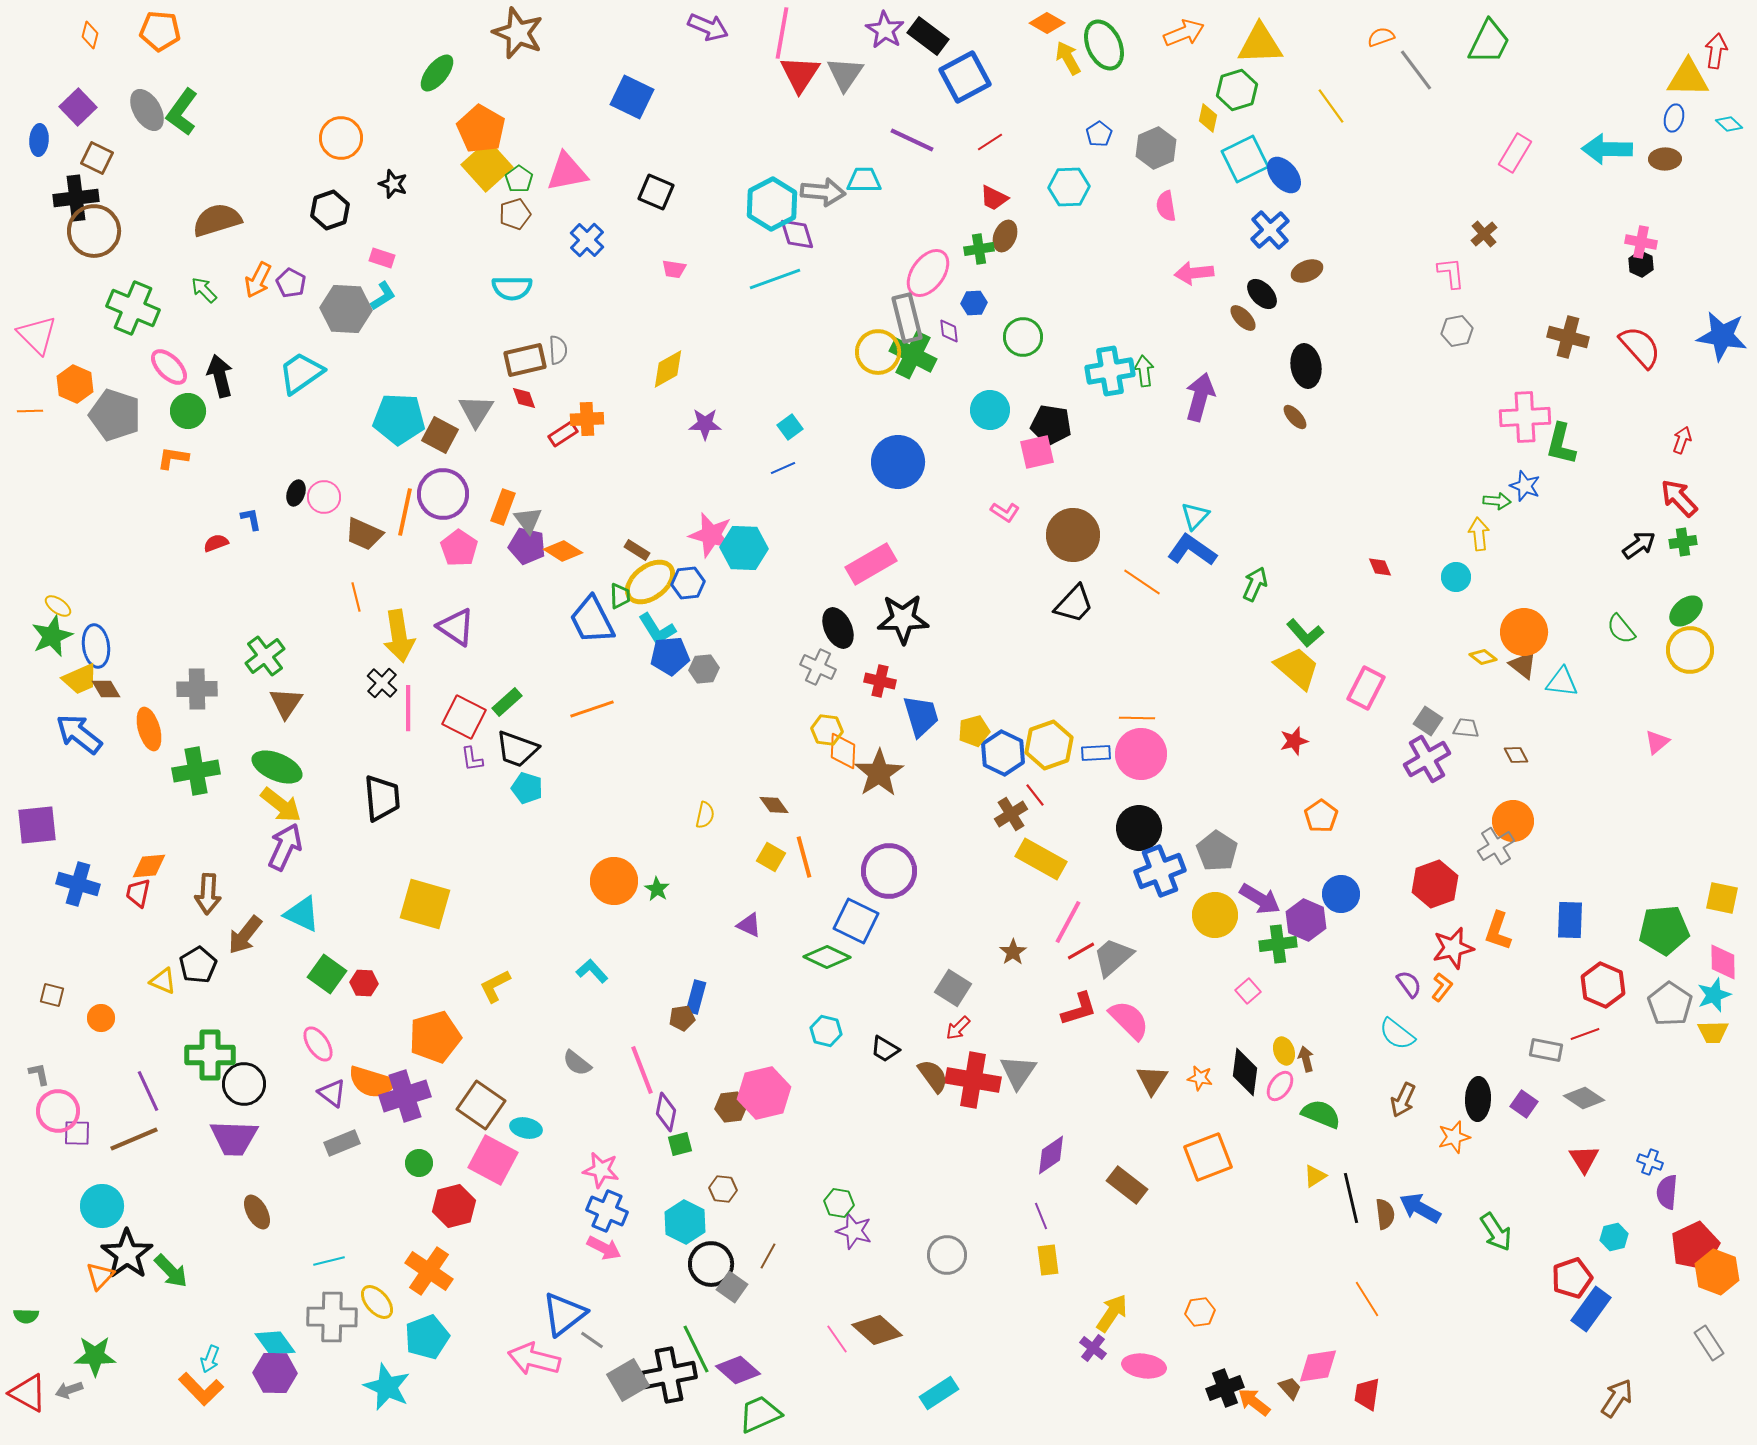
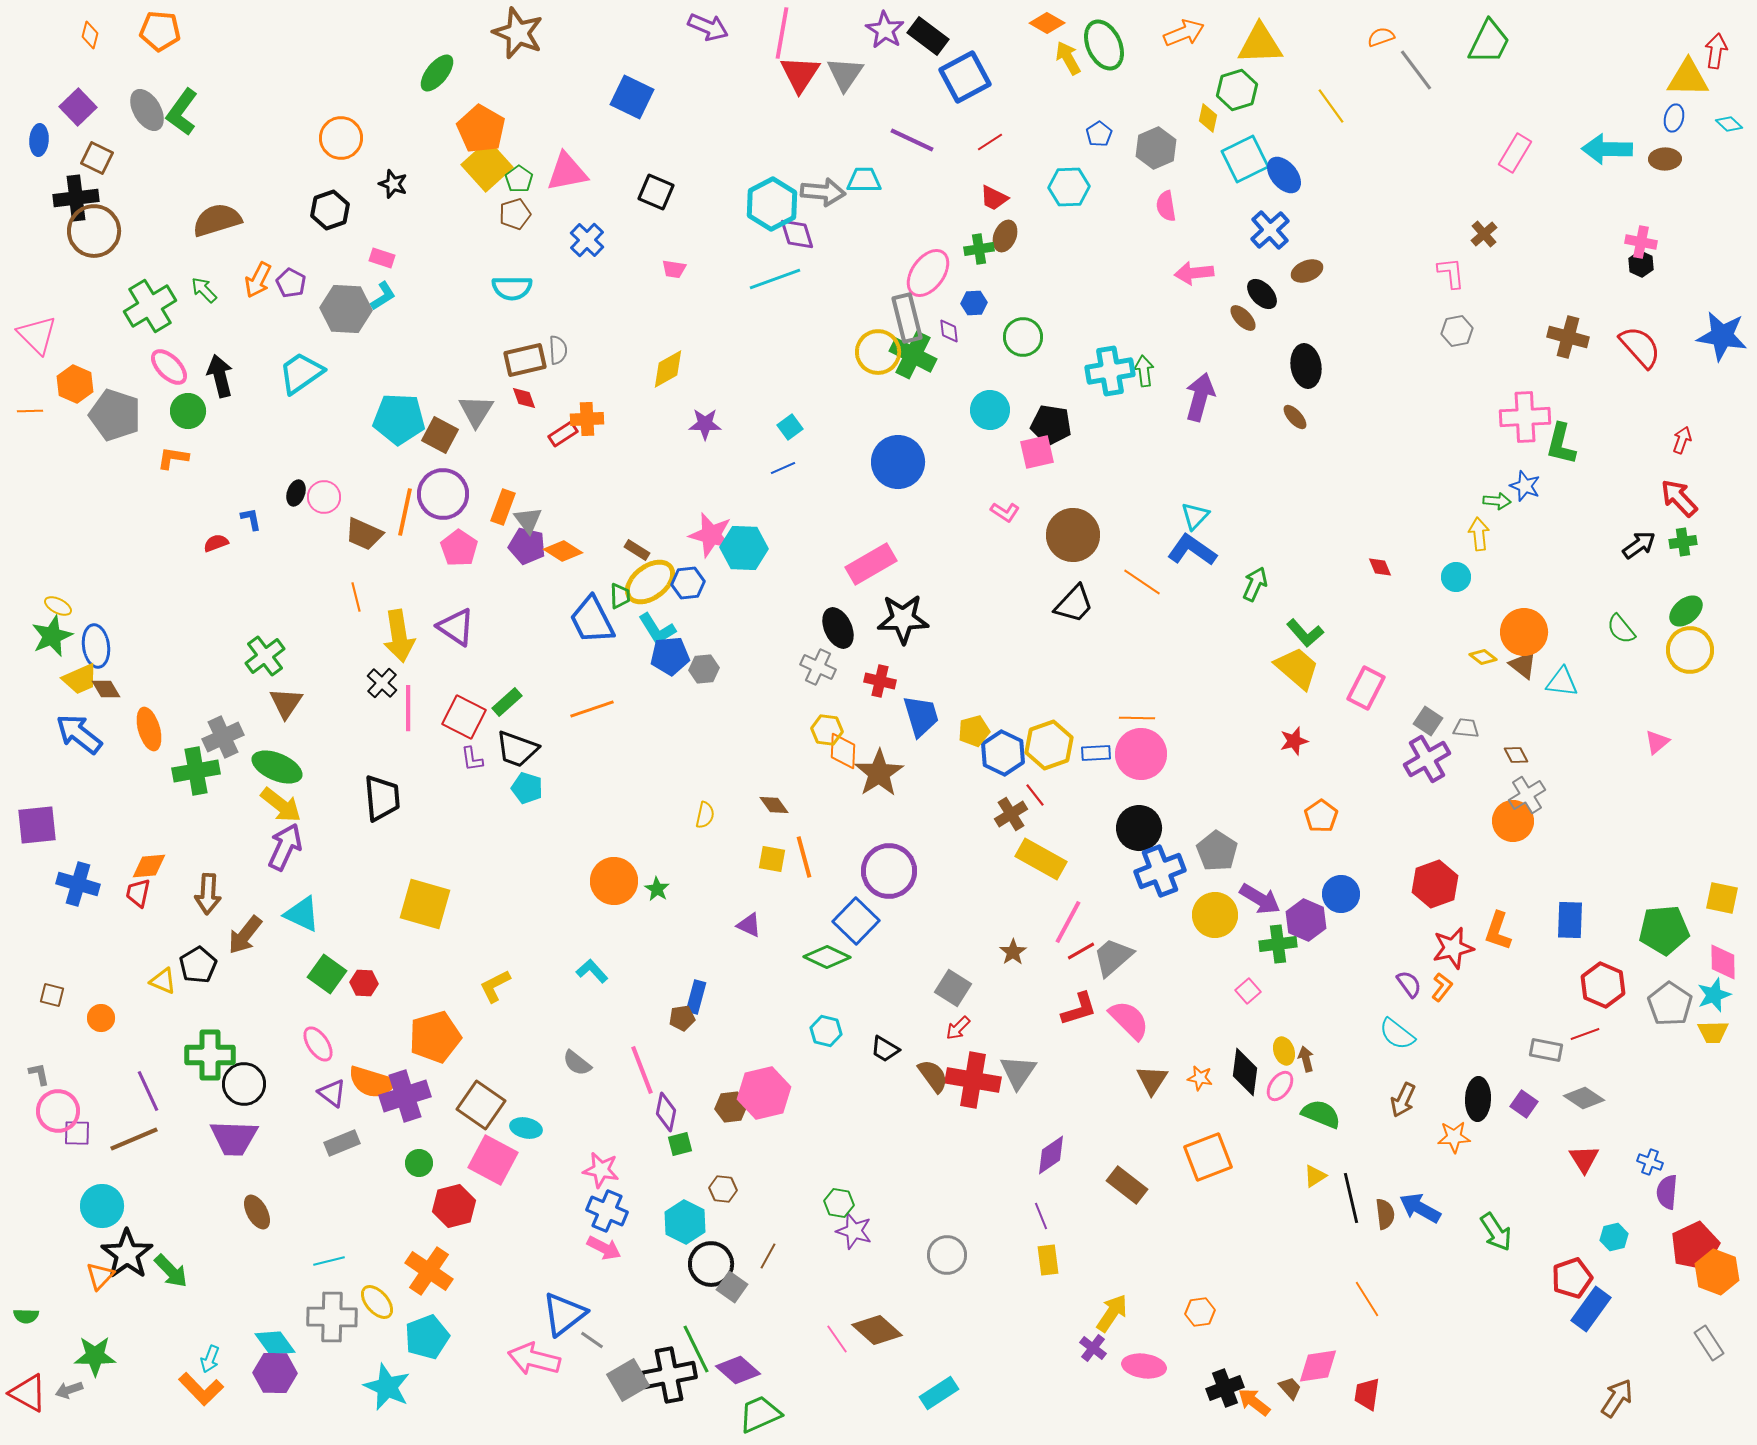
green cross at (133, 308): moved 17 px right, 2 px up; rotated 36 degrees clockwise
yellow ellipse at (58, 606): rotated 8 degrees counterclockwise
gray cross at (197, 689): moved 26 px right, 48 px down; rotated 24 degrees counterclockwise
gray cross at (1496, 846): moved 31 px right, 51 px up
yellow square at (771, 857): moved 1 px right, 2 px down; rotated 20 degrees counterclockwise
blue square at (856, 921): rotated 18 degrees clockwise
orange star at (1454, 1137): rotated 12 degrees clockwise
